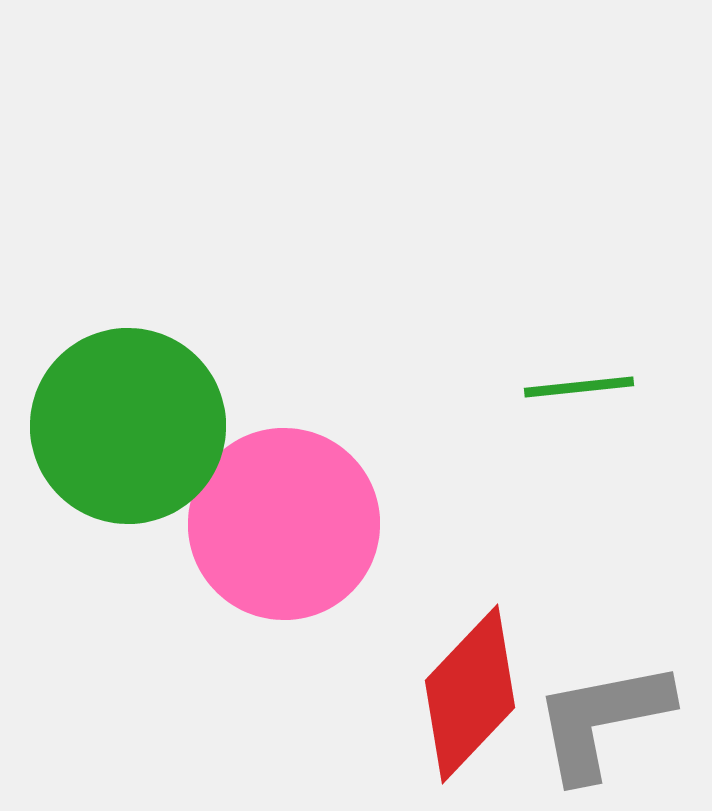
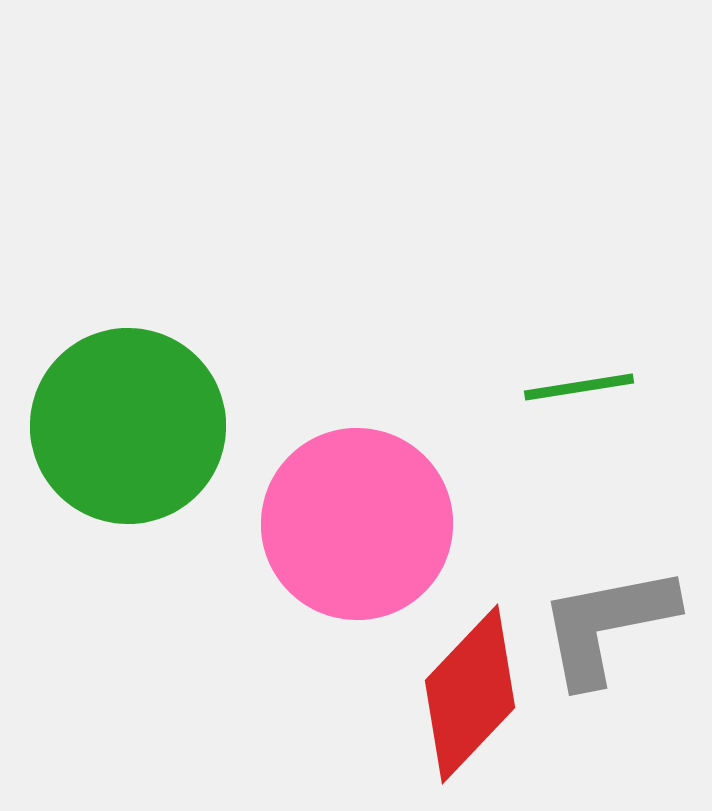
green line: rotated 3 degrees counterclockwise
pink circle: moved 73 px right
gray L-shape: moved 5 px right, 95 px up
